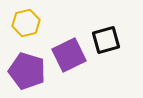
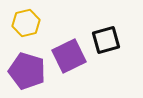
purple square: moved 1 px down
